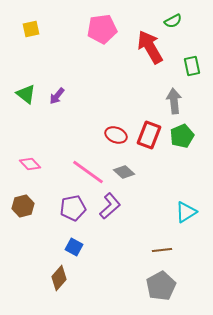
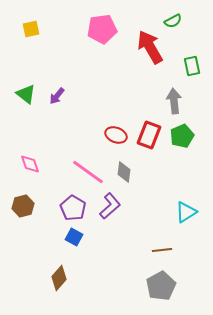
pink diamond: rotated 25 degrees clockwise
gray diamond: rotated 55 degrees clockwise
purple pentagon: rotated 30 degrees counterclockwise
blue square: moved 10 px up
